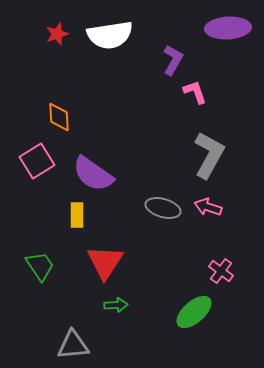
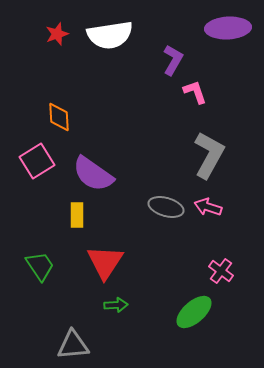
gray ellipse: moved 3 px right, 1 px up
